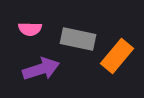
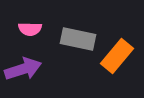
purple arrow: moved 18 px left
